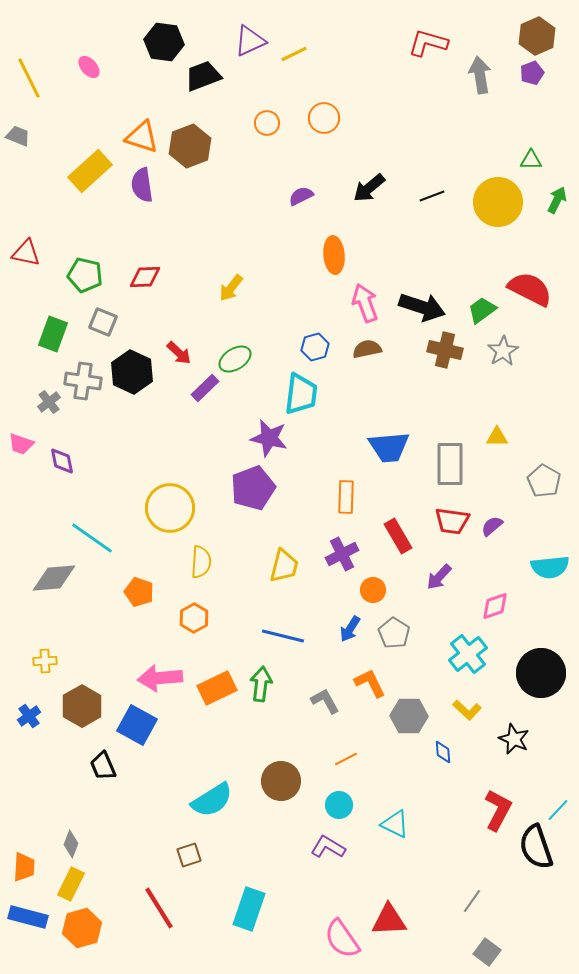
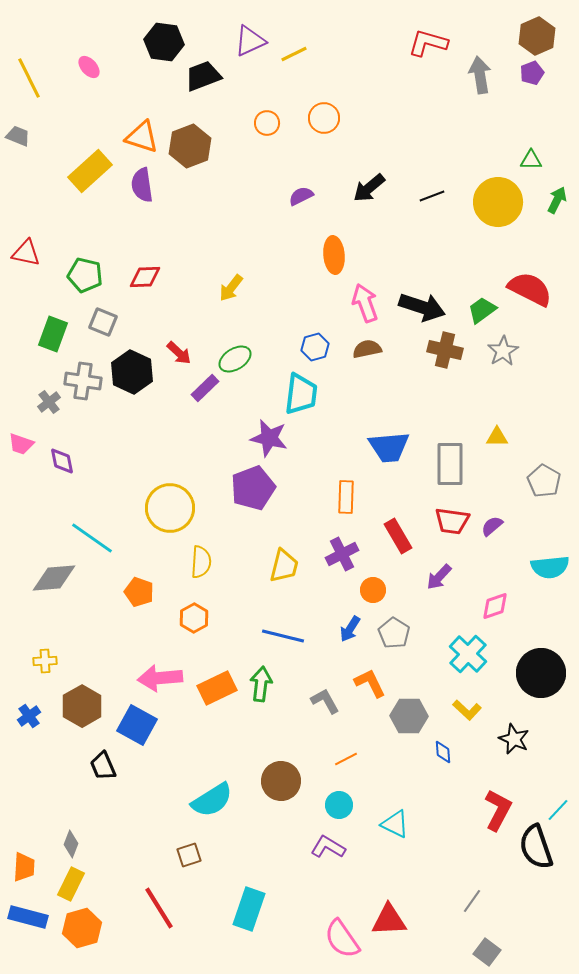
cyan cross at (468, 654): rotated 9 degrees counterclockwise
